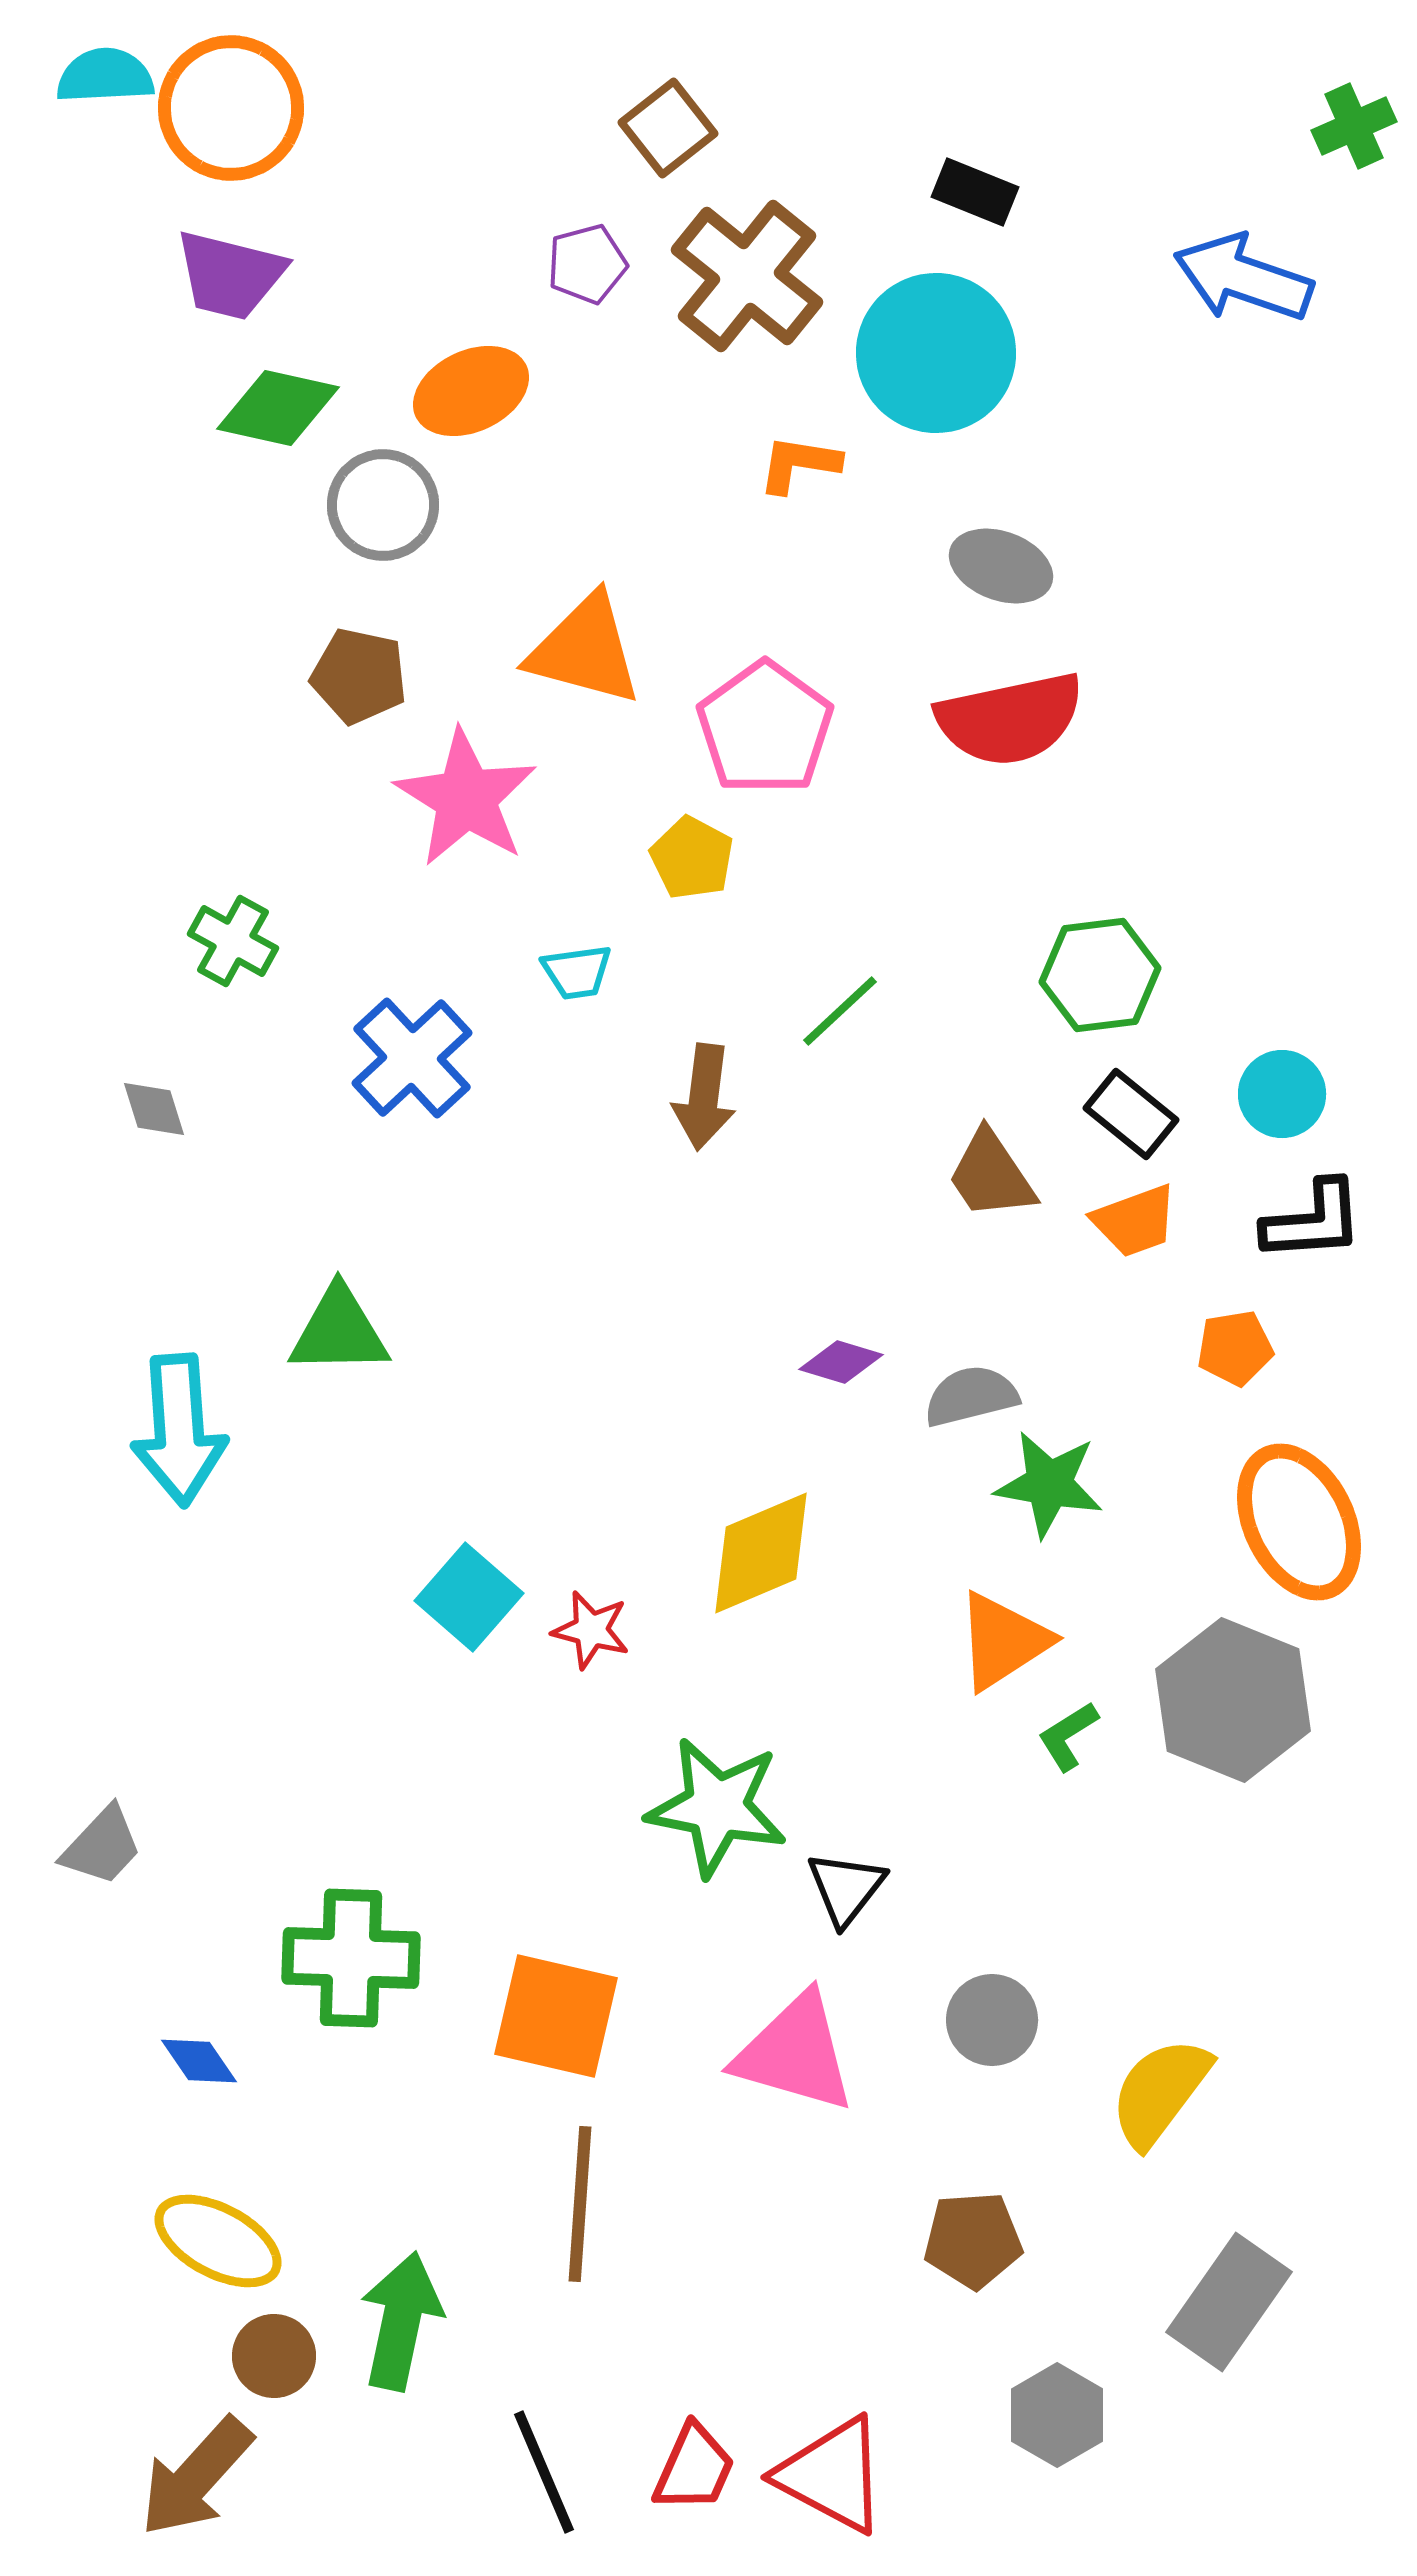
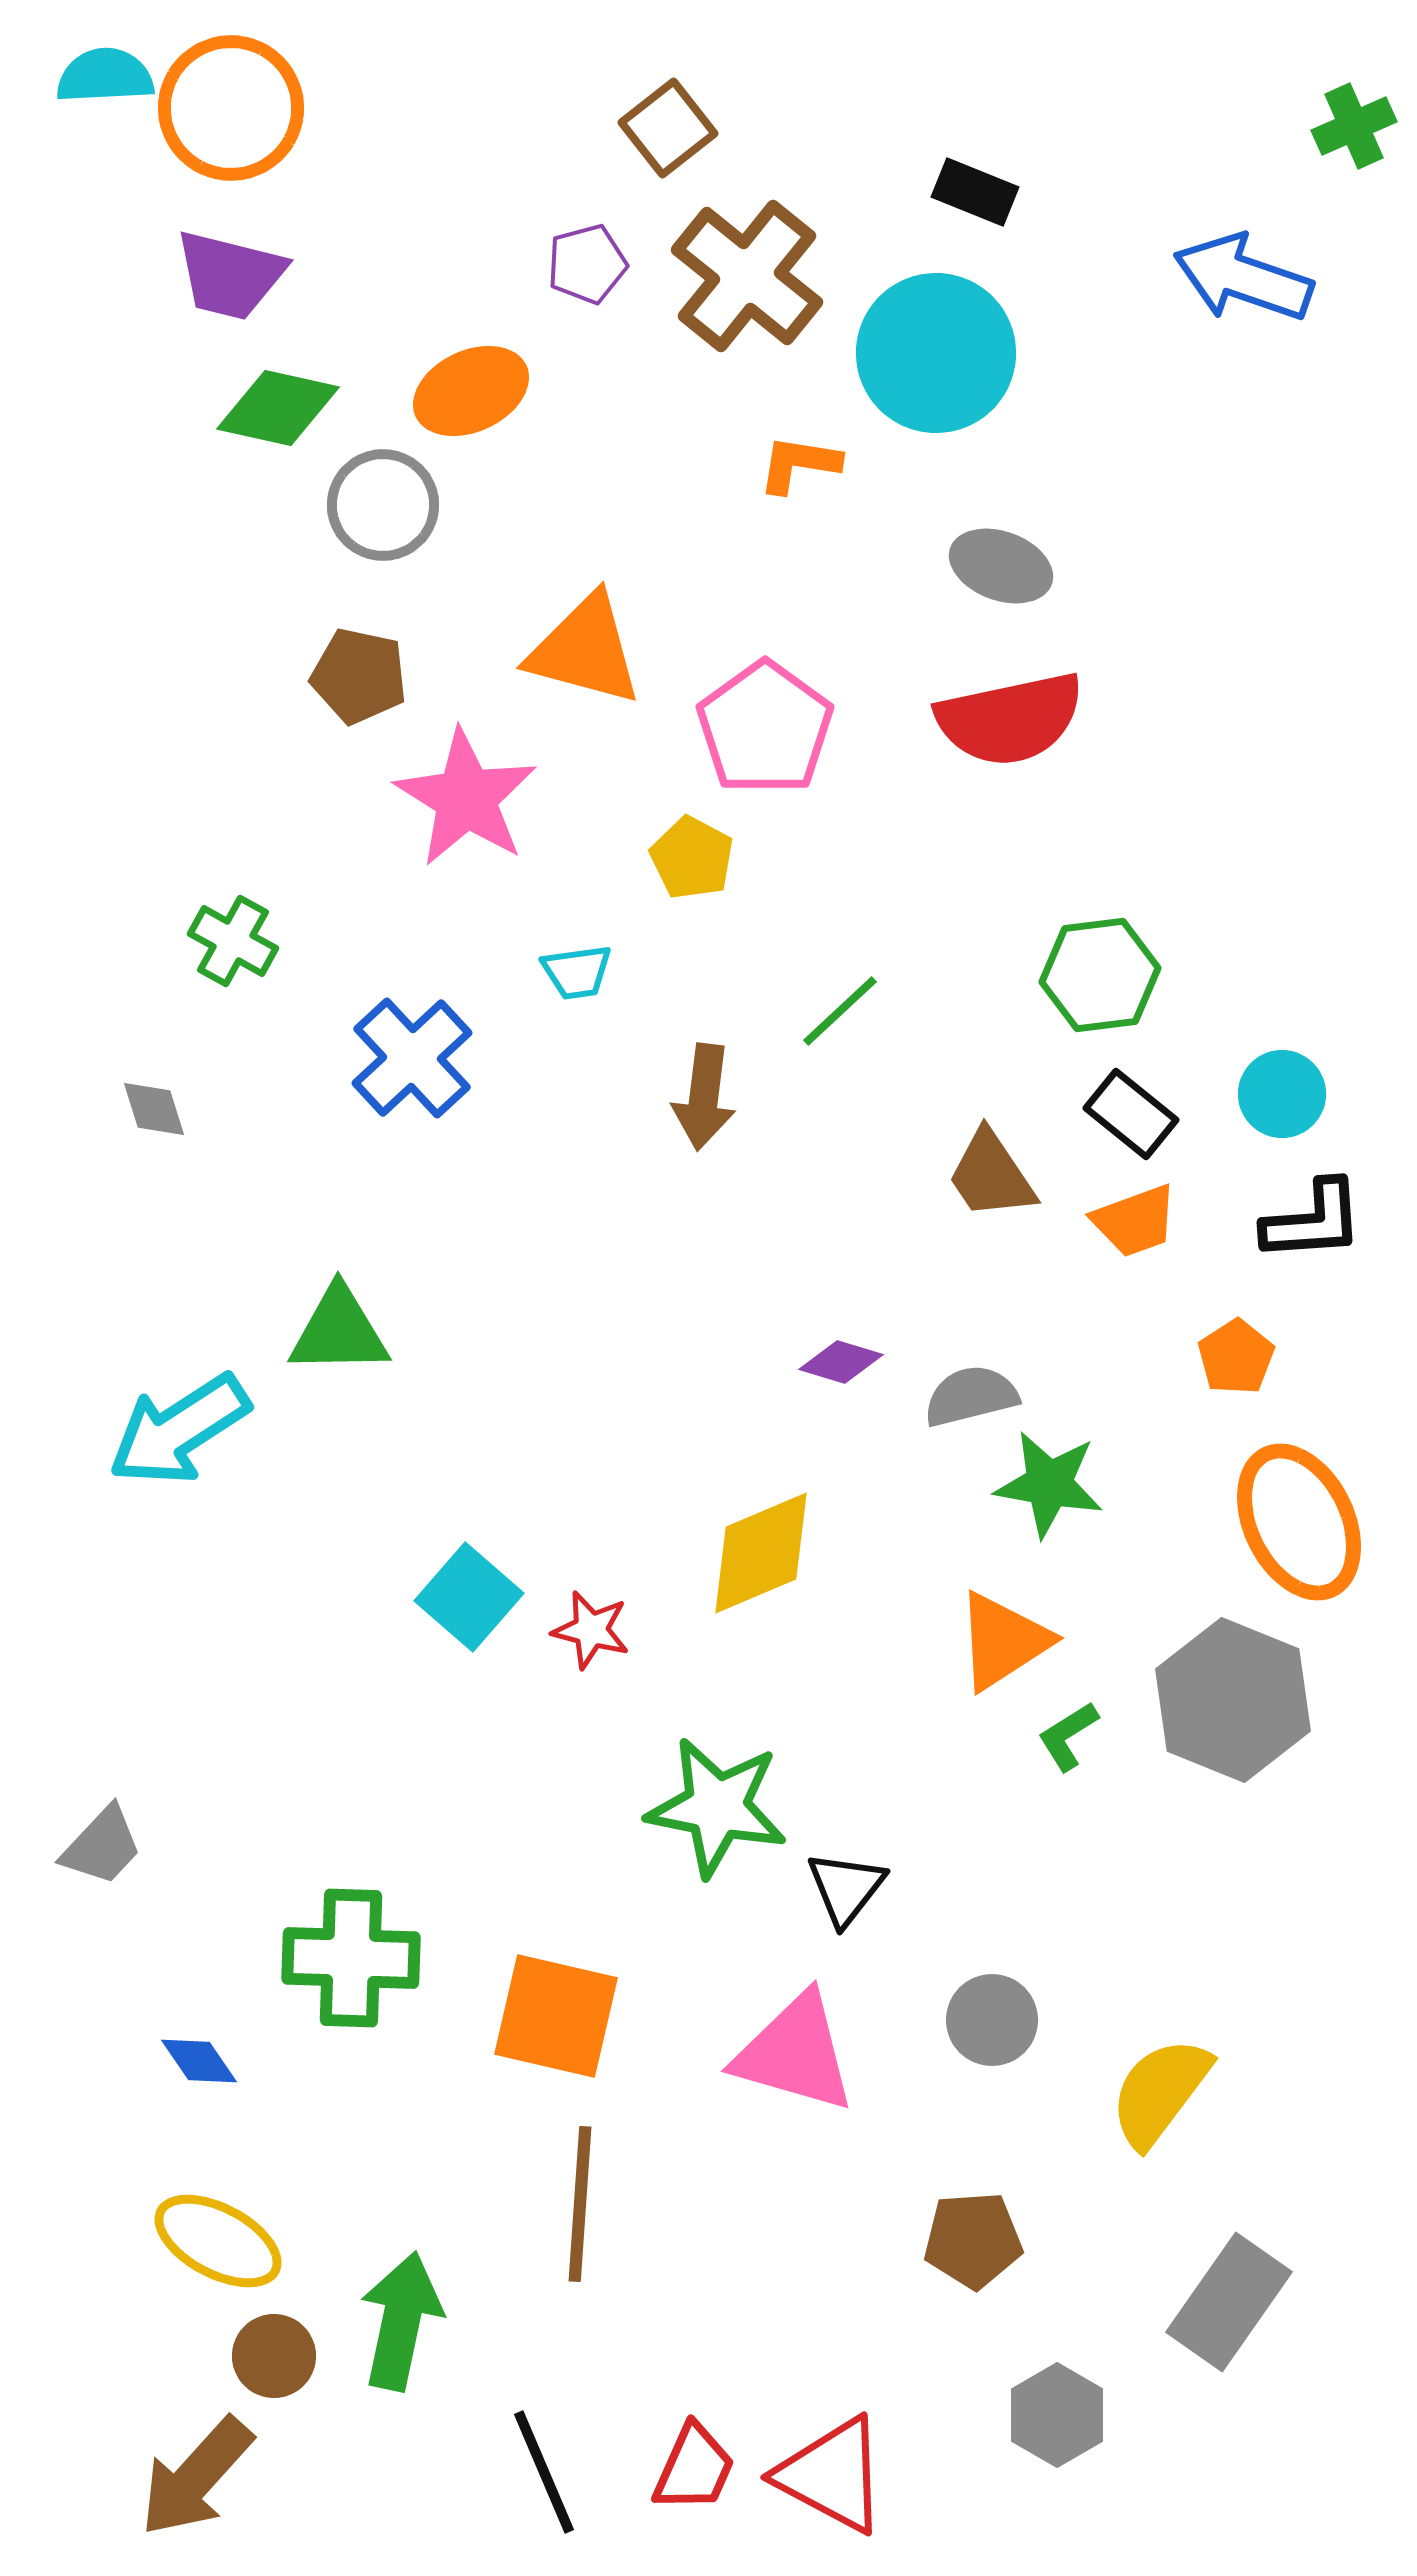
orange pentagon at (1235, 1348): moved 1 px right, 9 px down; rotated 24 degrees counterclockwise
cyan arrow at (179, 1430): rotated 61 degrees clockwise
